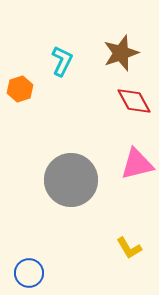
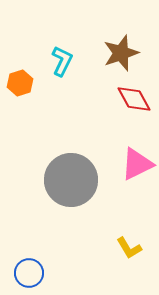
orange hexagon: moved 6 px up
red diamond: moved 2 px up
pink triangle: rotated 12 degrees counterclockwise
